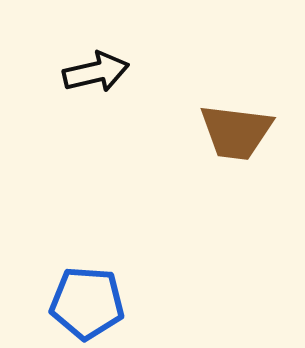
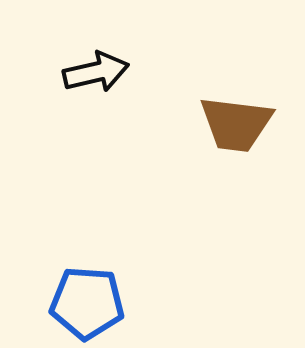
brown trapezoid: moved 8 px up
